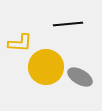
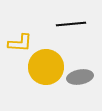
black line: moved 3 px right
gray ellipse: rotated 40 degrees counterclockwise
